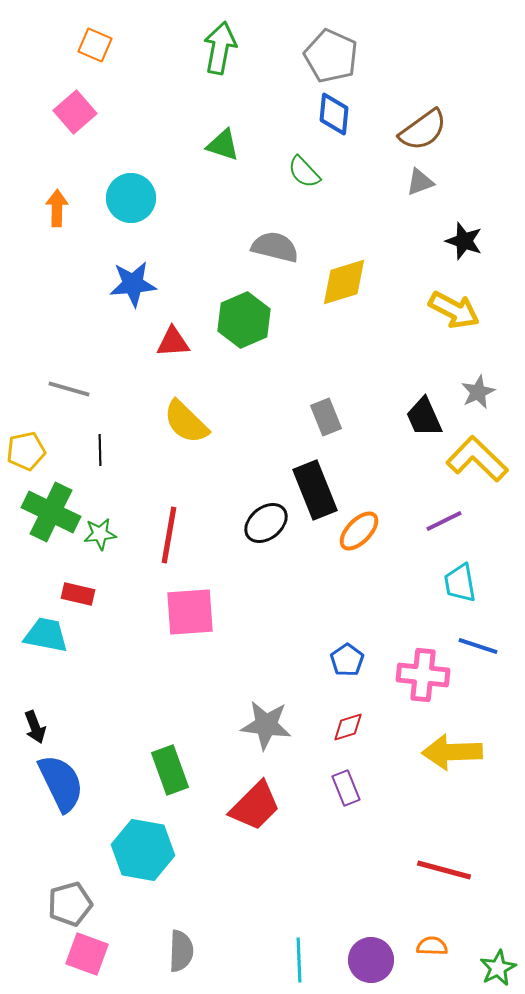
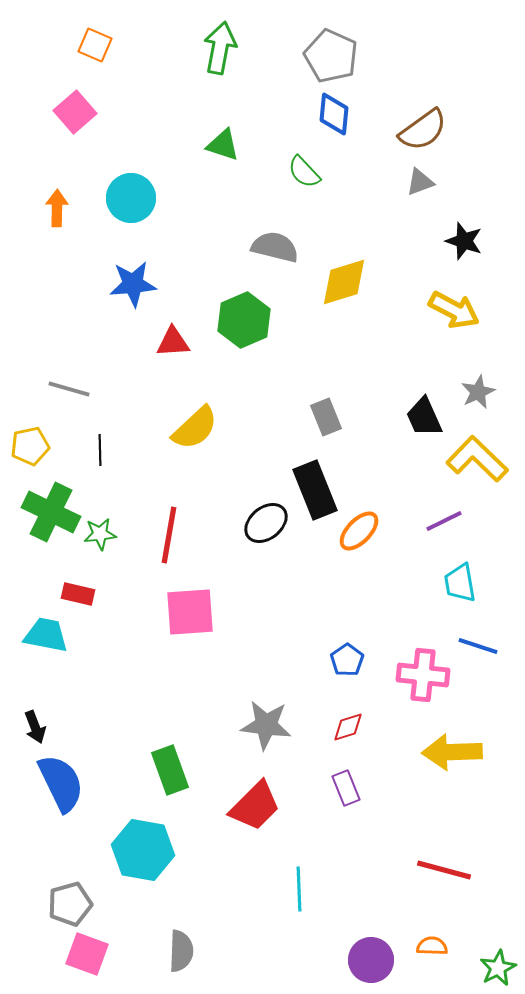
yellow semicircle at (186, 422): moved 9 px right, 6 px down; rotated 87 degrees counterclockwise
yellow pentagon at (26, 451): moved 4 px right, 5 px up
cyan line at (299, 960): moved 71 px up
